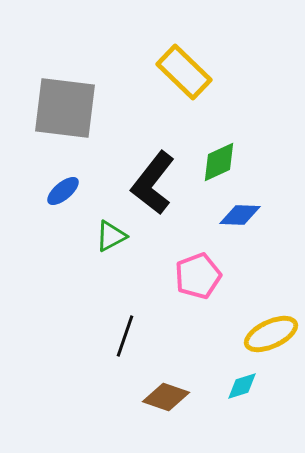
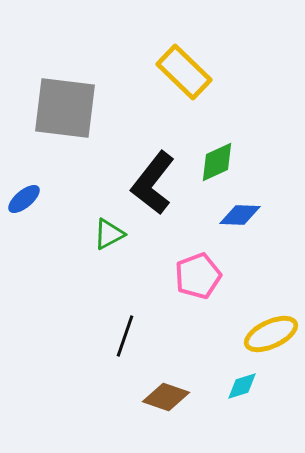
green diamond: moved 2 px left
blue ellipse: moved 39 px left, 8 px down
green triangle: moved 2 px left, 2 px up
